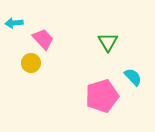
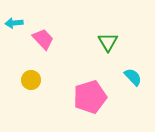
yellow circle: moved 17 px down
pink pentagon: moved 12 px left, 1 px down
